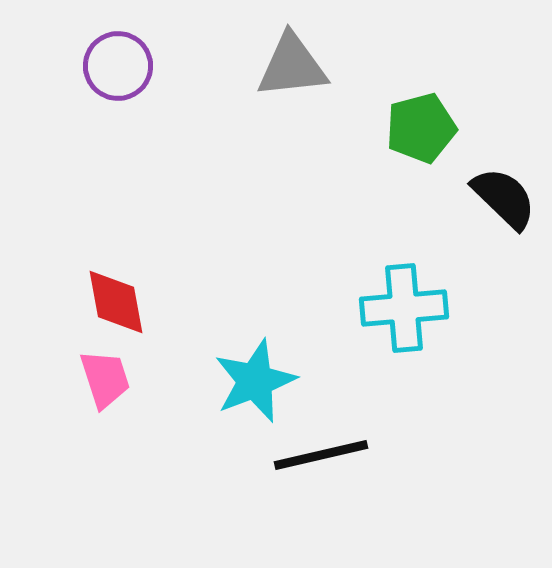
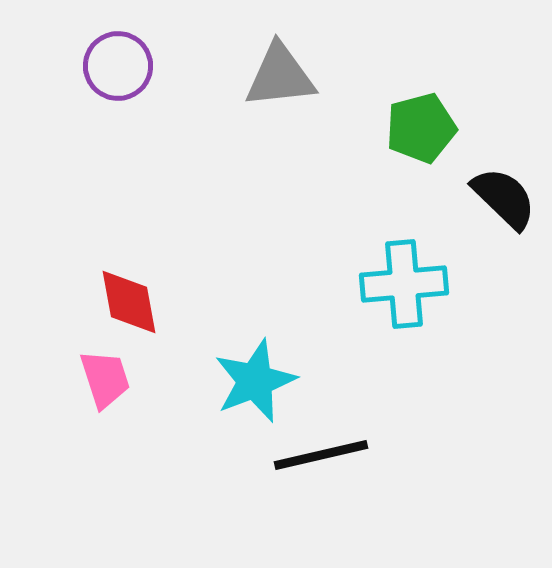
gray triangle: moved 12 px left, 10 px down
red diamond: moved 13 px right
cyan cross: moved 24 px up
